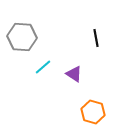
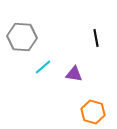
purple triangle: rotated 24 degrees counterclockwise
